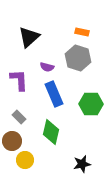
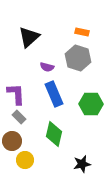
purple L-shape: moved 3 px left, 14 px down
green diamond: moved 3 px right, 2 px down
